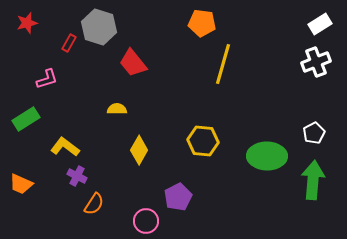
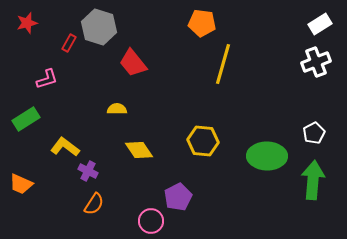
yellow diamond: rotated 64 degrees counterclockwise
purple cross: moved 11 px right, 5 px up
pink circle: moved 5 px right
